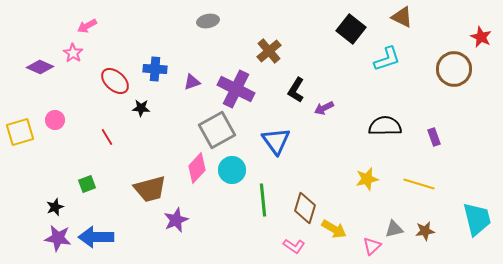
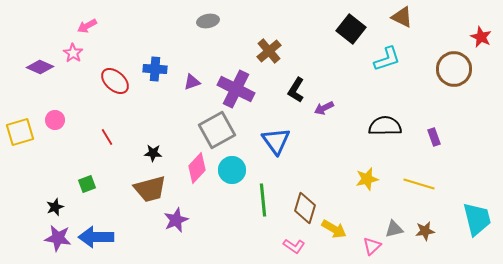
black star at (141, 108): moved 12 px right, 45 px down
